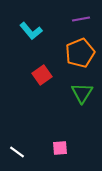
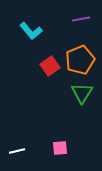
orange pentagon: moved 7 px down
red square: moved 8 px right, 9 px up
white line: moved 1 px up; rotated 49 degrees counterclockwise
